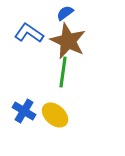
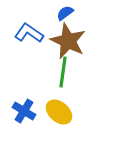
yellow ellipse: moved 4 px right, 3 px up
